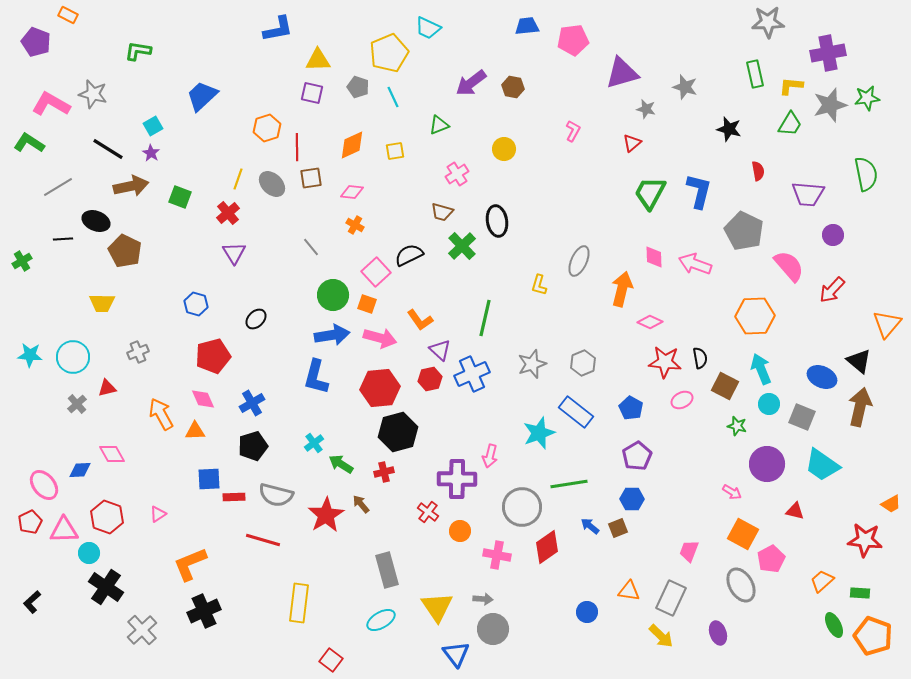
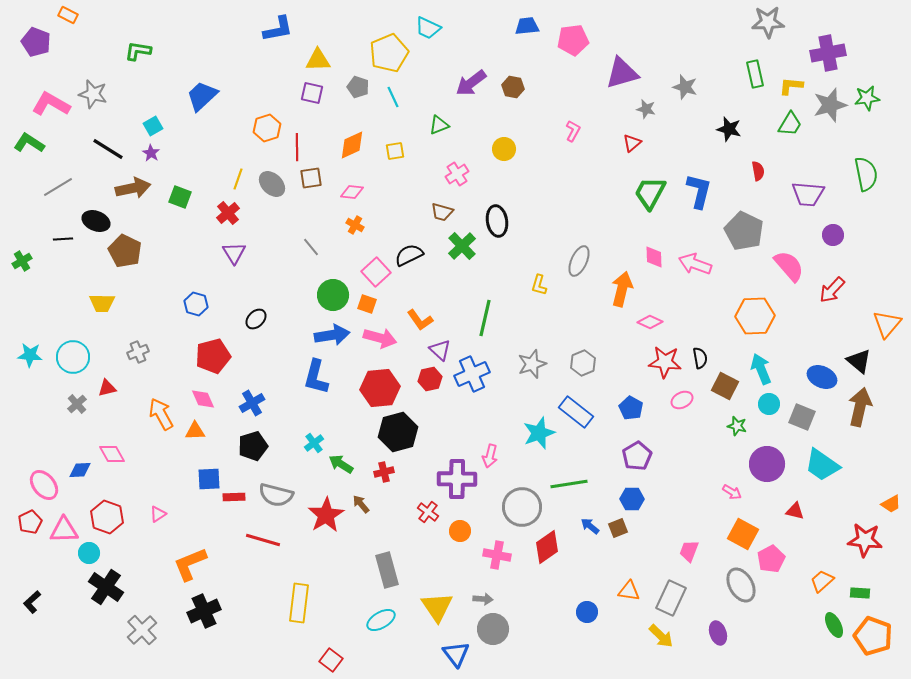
brown arrow at (131, 186): moved 2 px right, 2 px down
